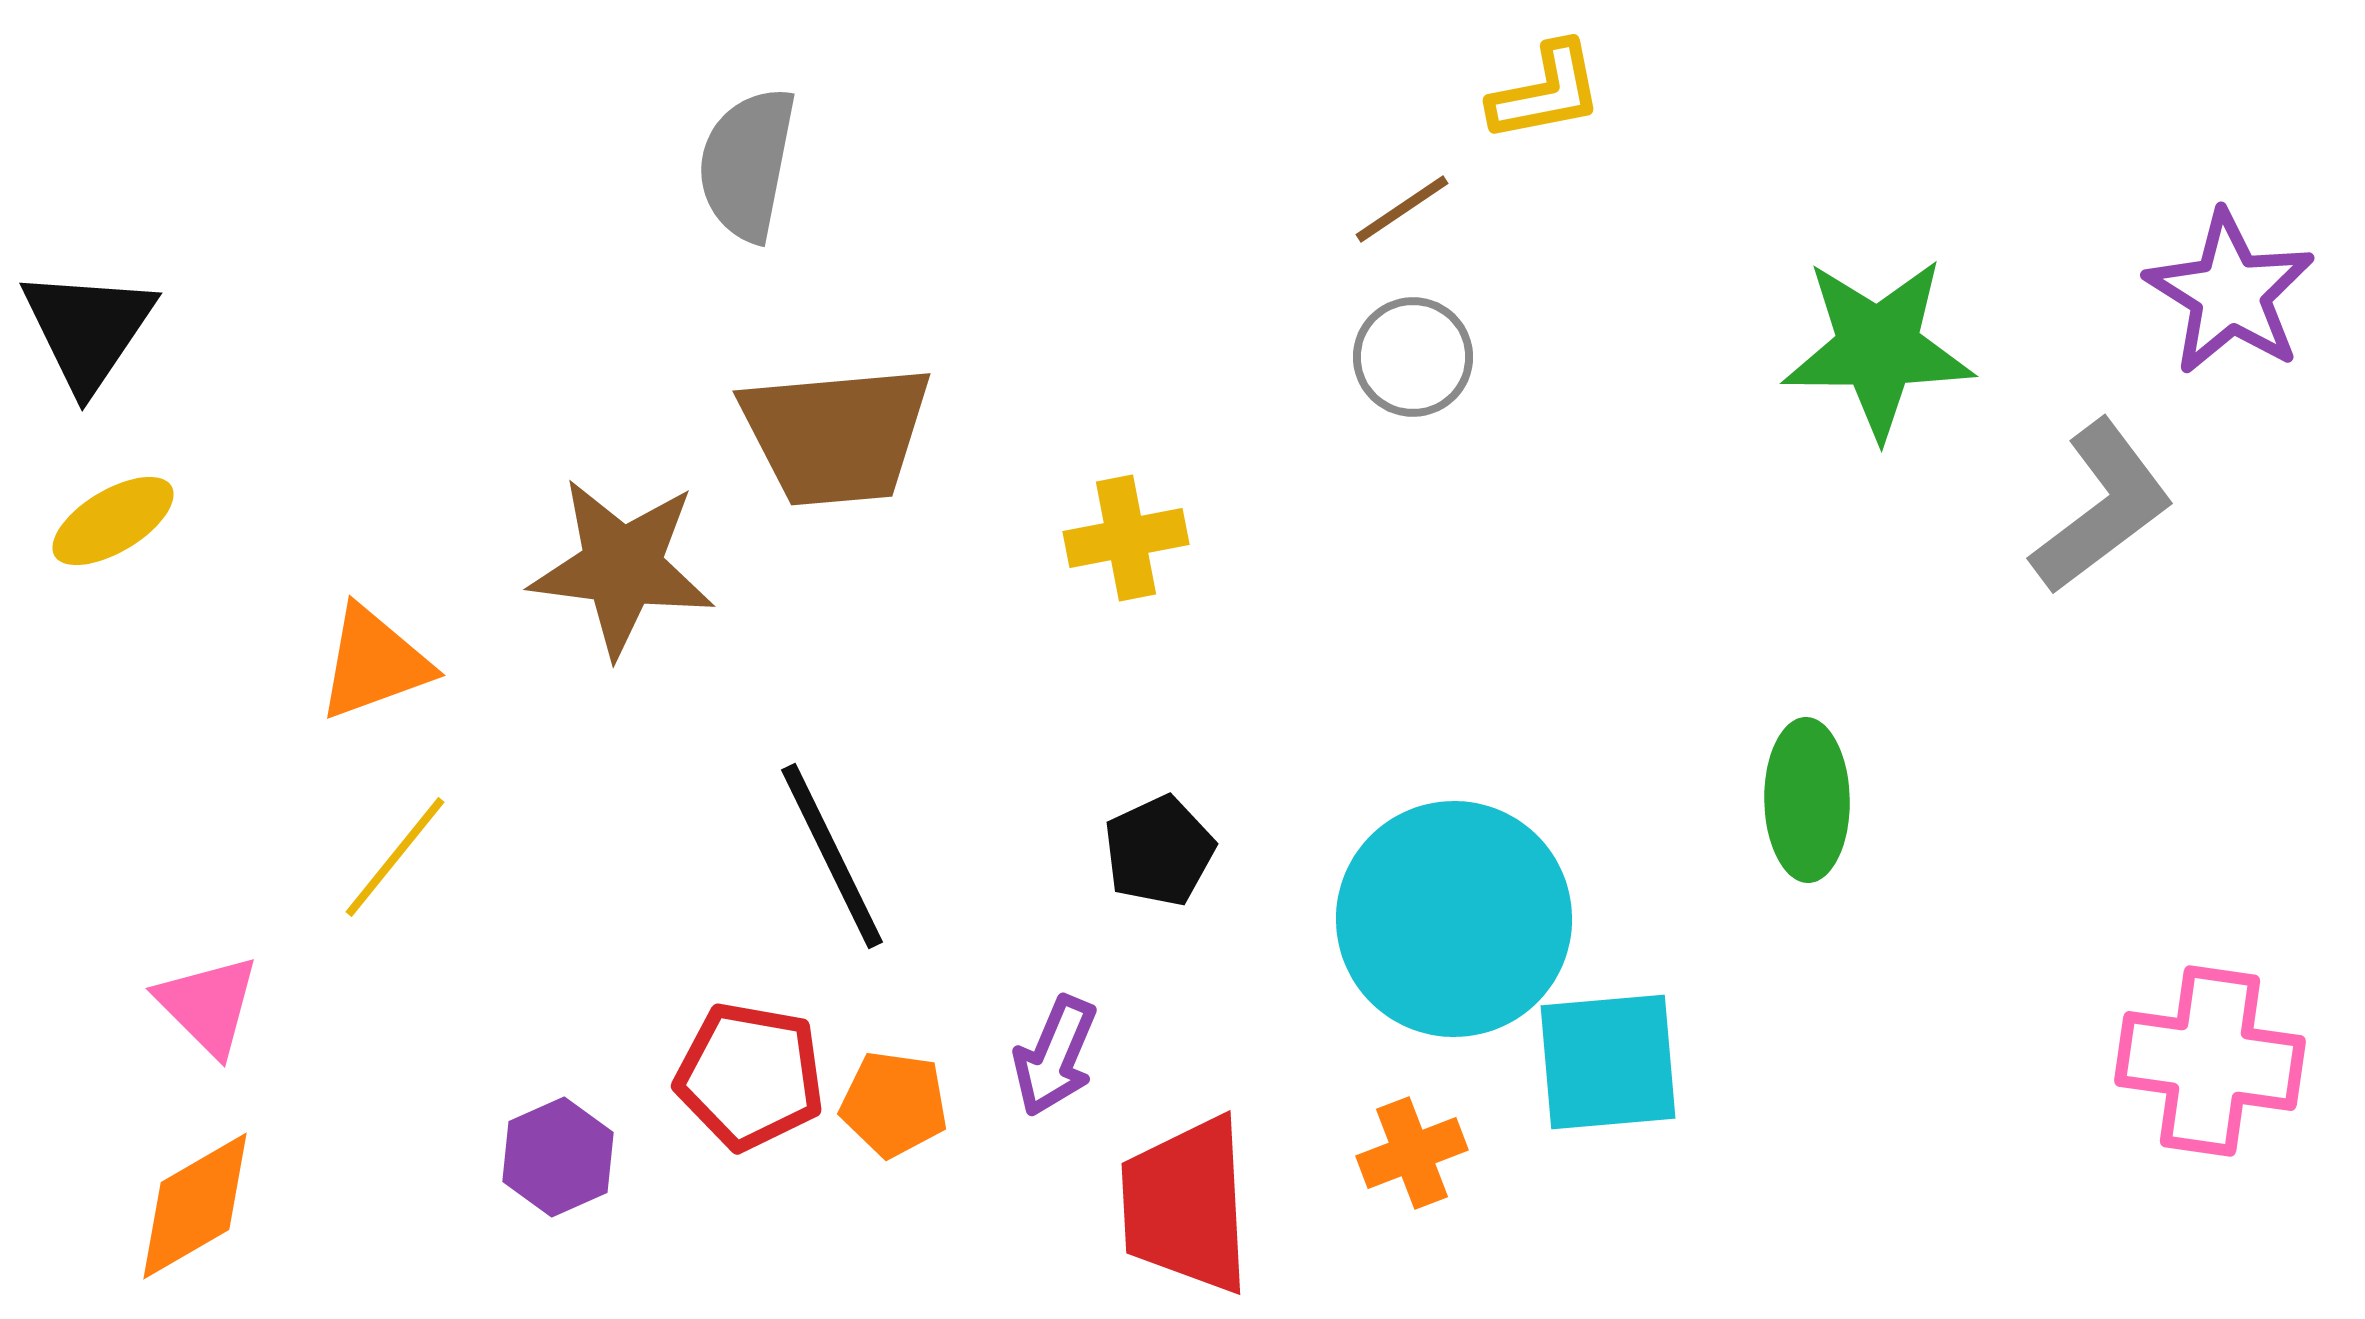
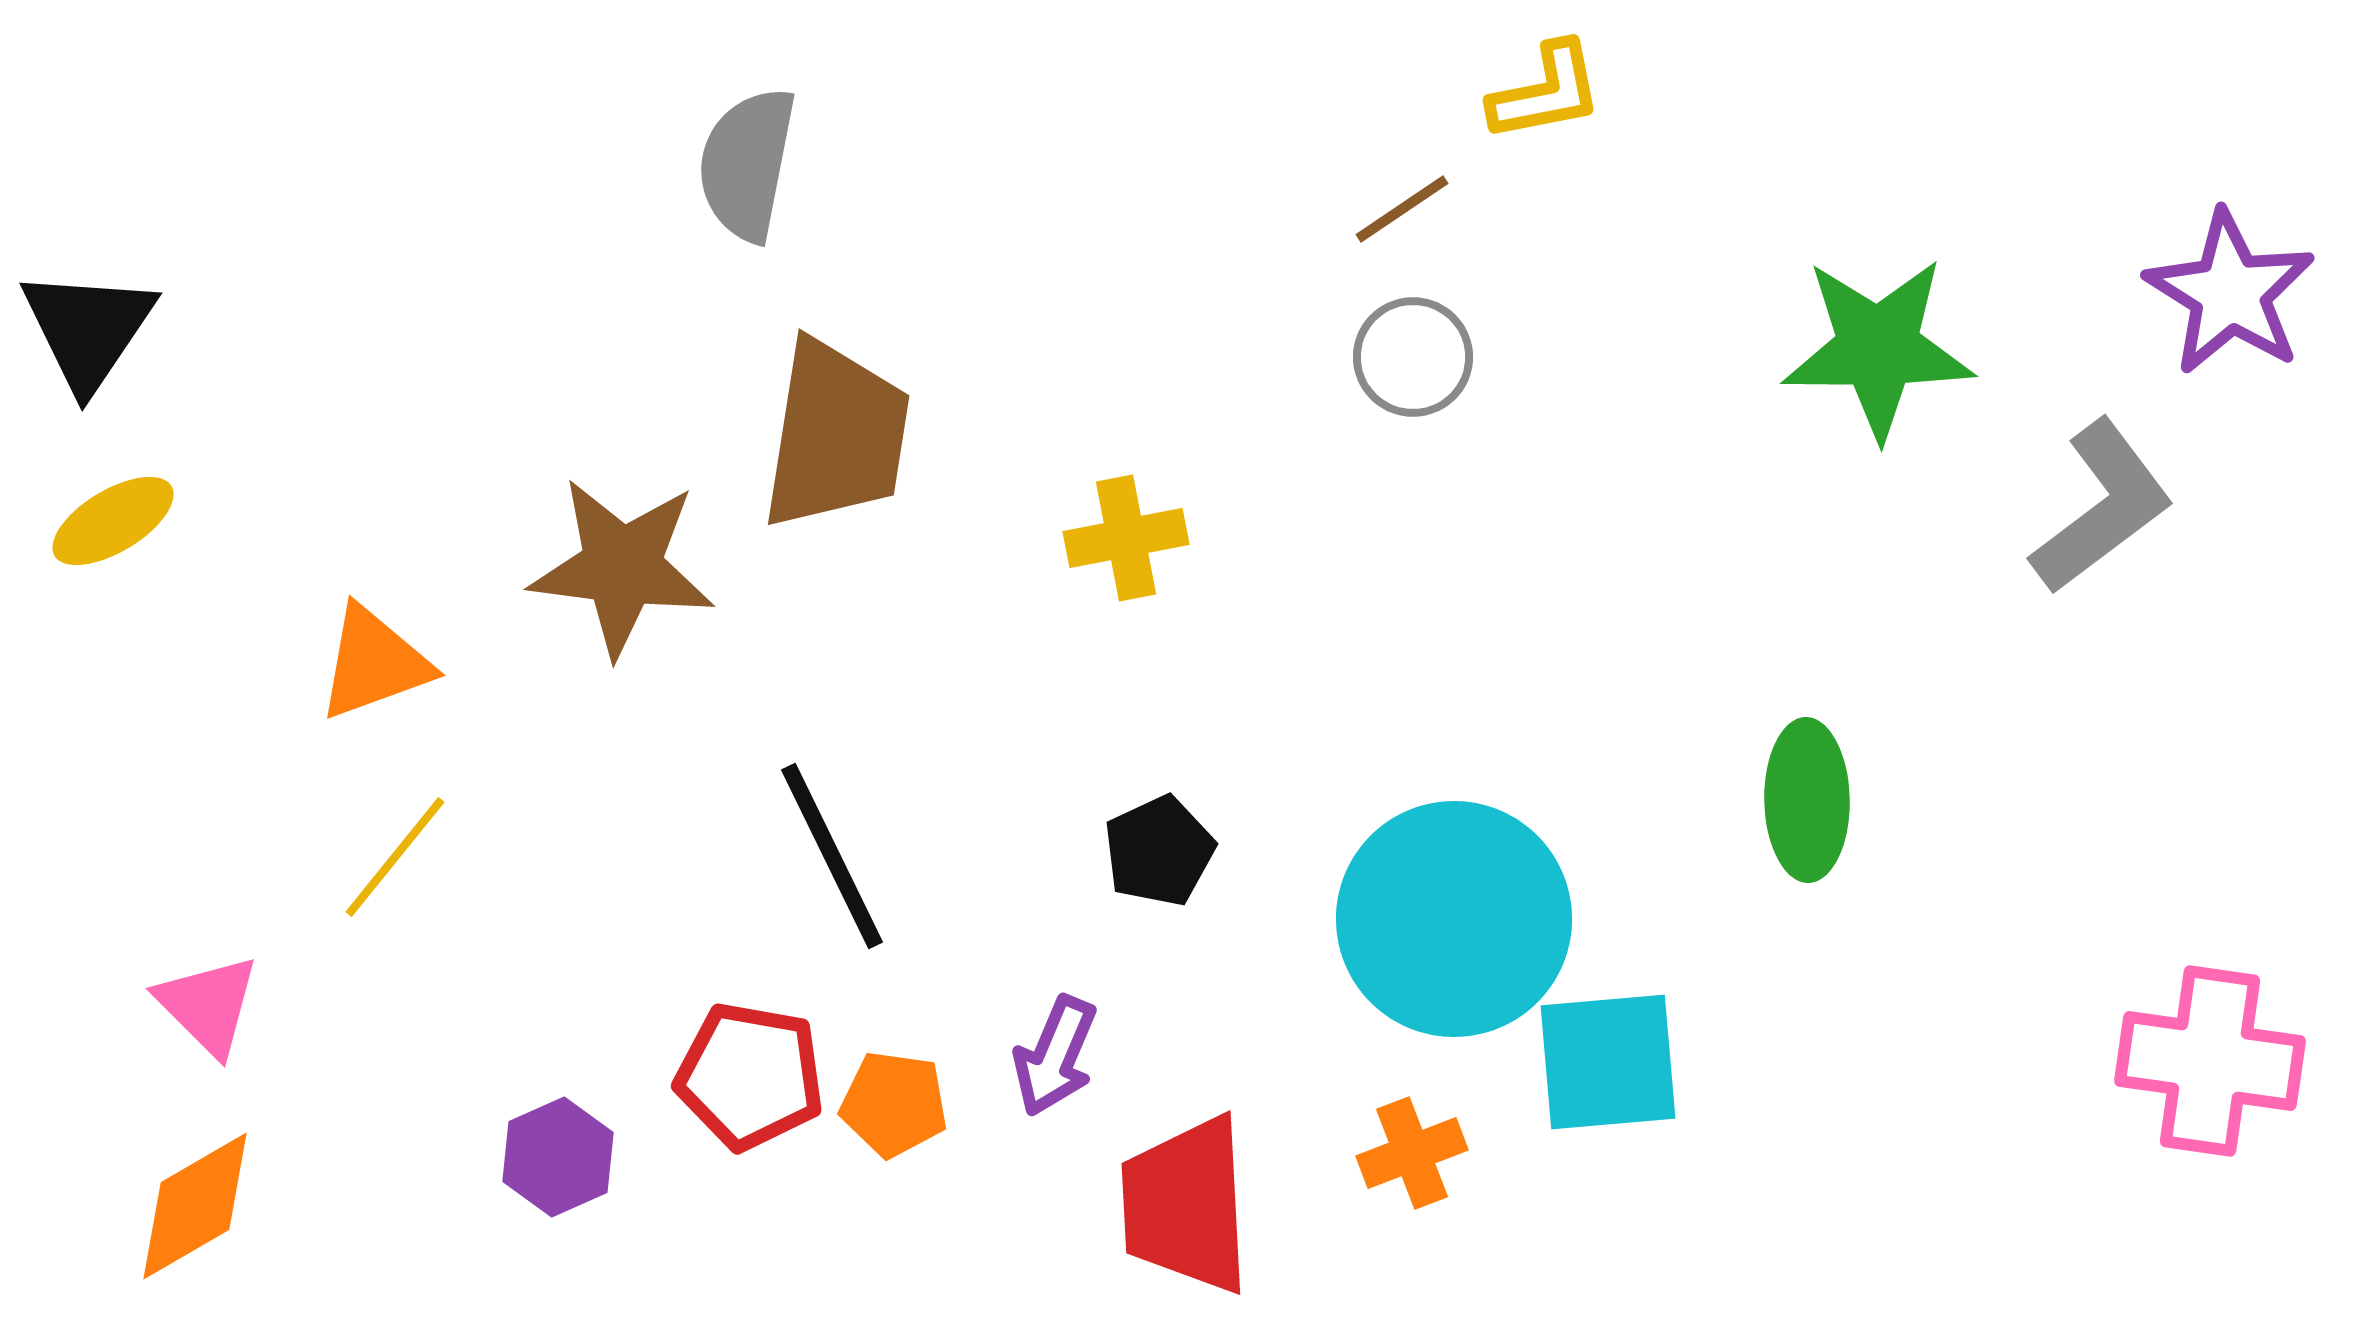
brown trapezoid: rotated 76 degrees counterclockwise
